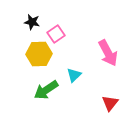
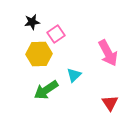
black star: rotated 21 degrees counterclockwise
red triangle: rotated 12 degrees counterclockwise
